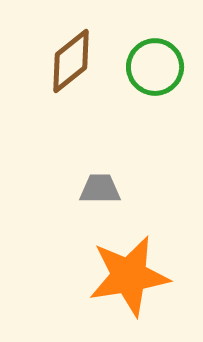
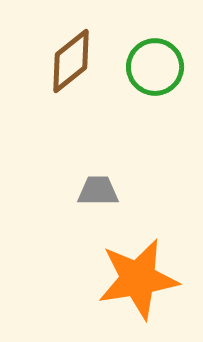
gray trapezoid: moved 2 px left, 2 px down
orange star: moved 9 px right, 3 px down
